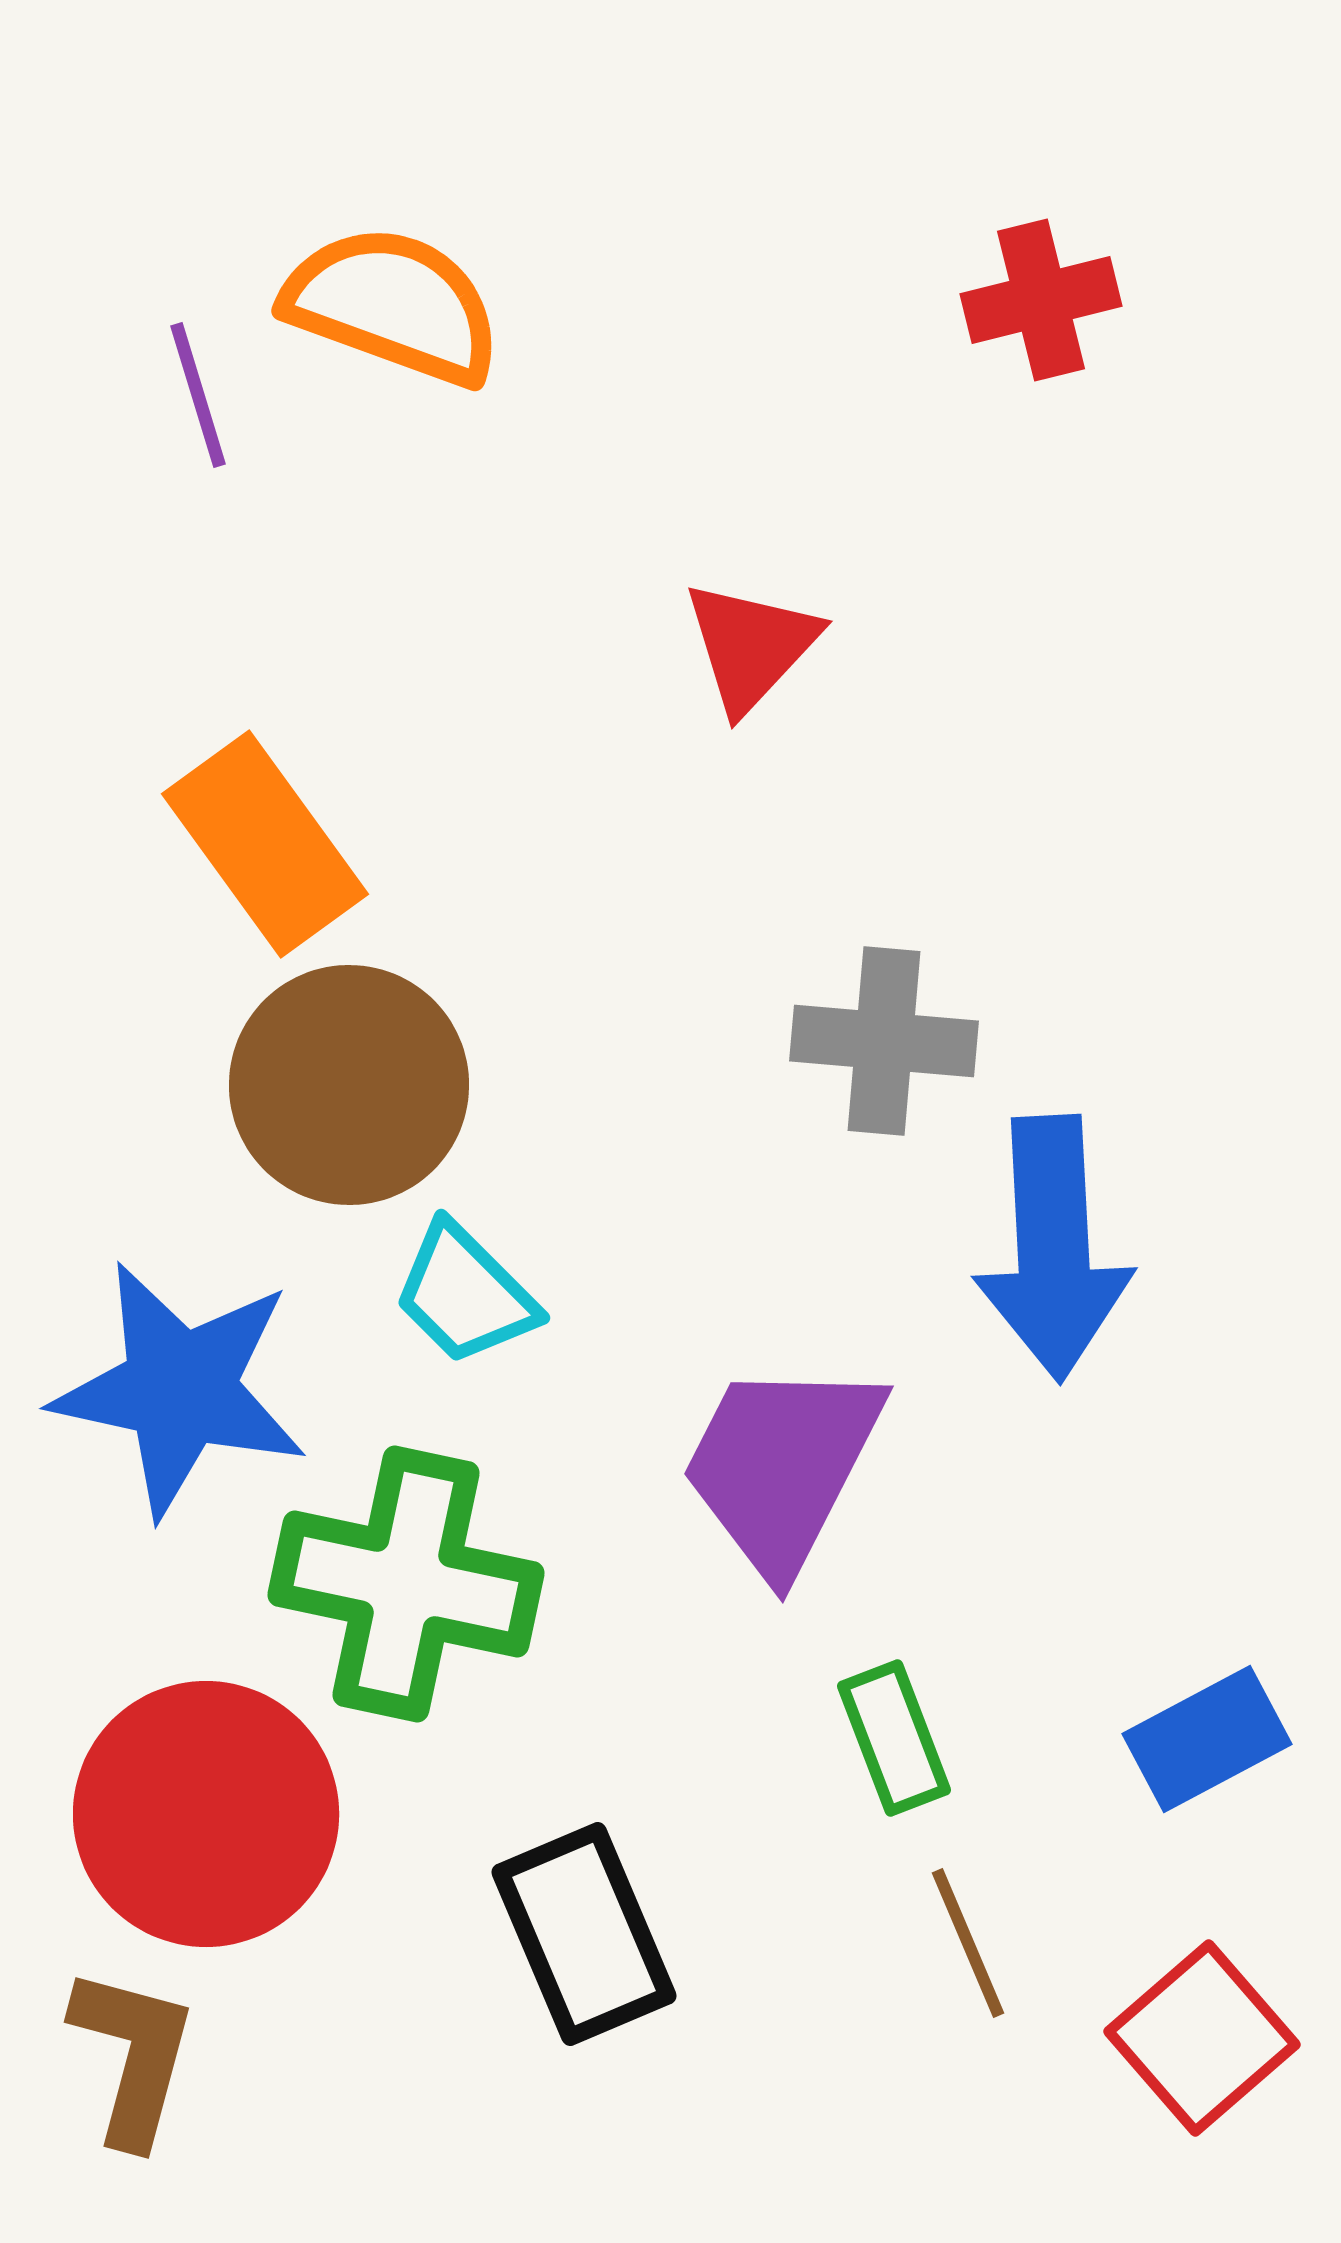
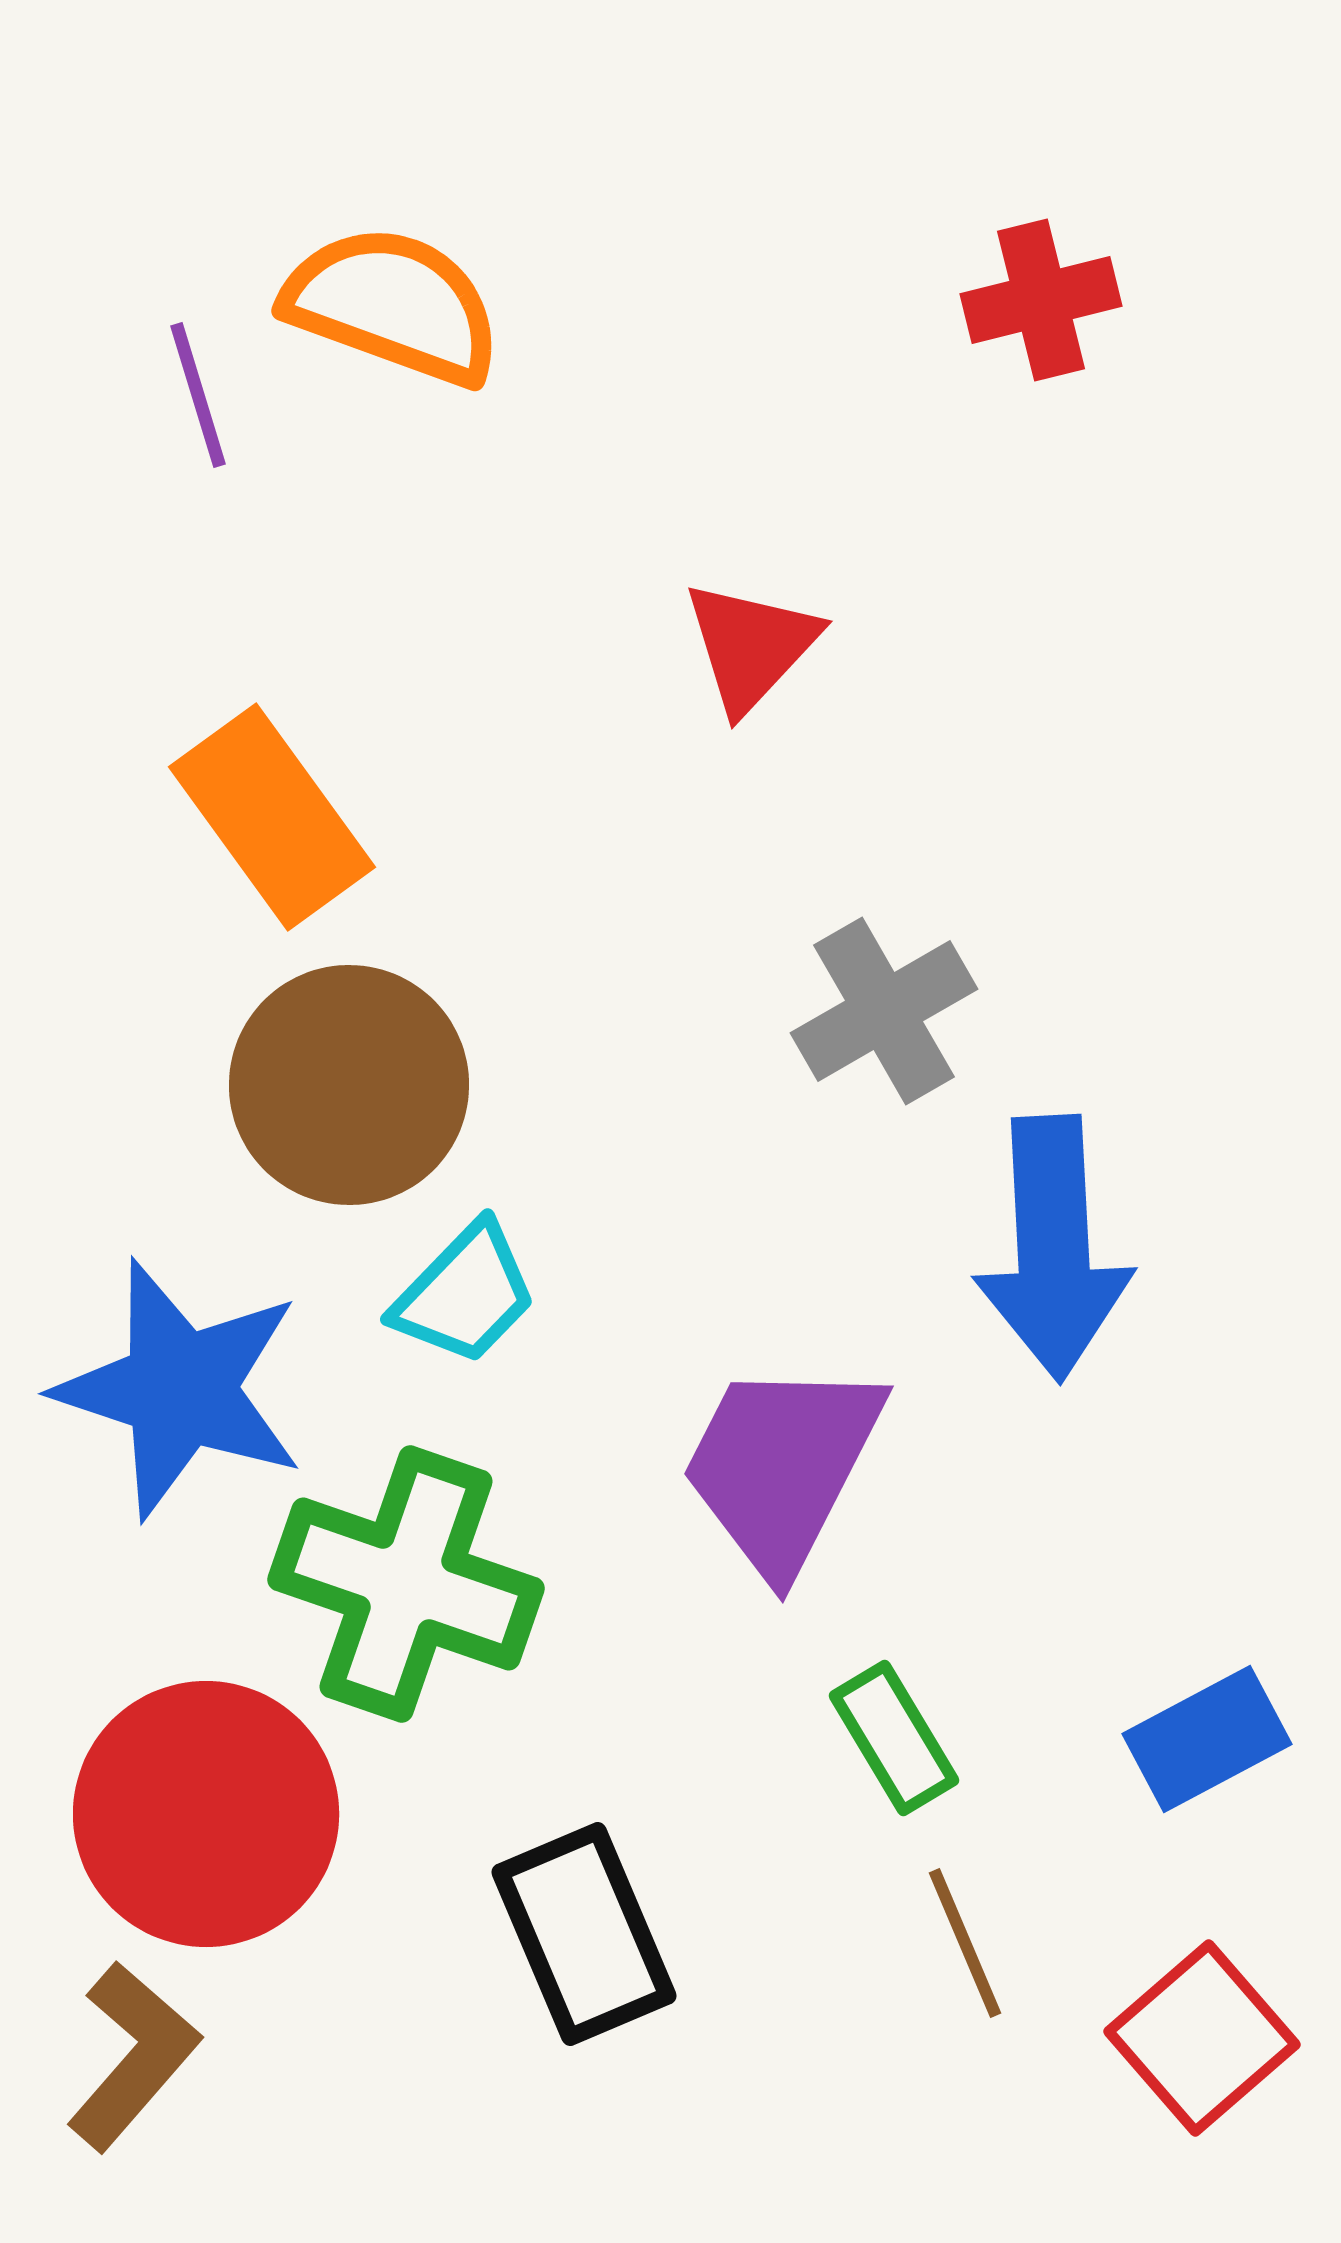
orange rectangle: moved 7 px right, 27 px up
gray cross: moved 30 px up; rotated 35 degrees counterclockwise
cyan trapezoid: rotated 91 degrees counterclockwise
blue star: rotated 6 degrees clockwise
green cross: rotated 7 degrees clockwise
green rectangle: rotated 10 degrees counterclockwise
brown line: moved 3 px left
brown L-shape: rotated 26 degrees clockwise
